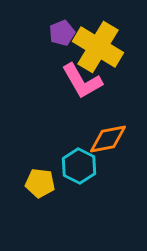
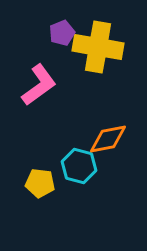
yellow cross: rotated 21 degrees counterclockwise
pink L-shape: moved 43 px left, 4 px down; rotated 96 degrees counterclockwise
cyan hexagon: rotated 12 degrees counterclockwise
